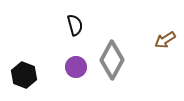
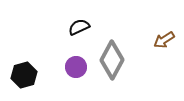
black semicircle: moved 4 px right, 2 px down; rotated 100 degrees counterclockwise
brown arrow: moved 1 px left
black hexagon: rotated 25 degrees clockwise
